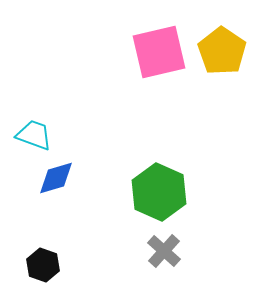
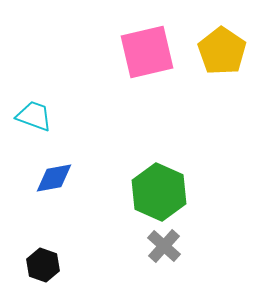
pink square: moved 12 px left
cyan trapezoid: moved 19 px up
blue diamond: moved 2 px left; rotated 6 degrees clockwise
gray cross: moved 5 px up
